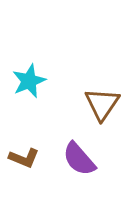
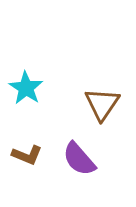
cyan star: moved 3 px left, 7 px down; rotated 16 degrees counterclockwise
brown L-shape: moved 3 px right, 3 px up
